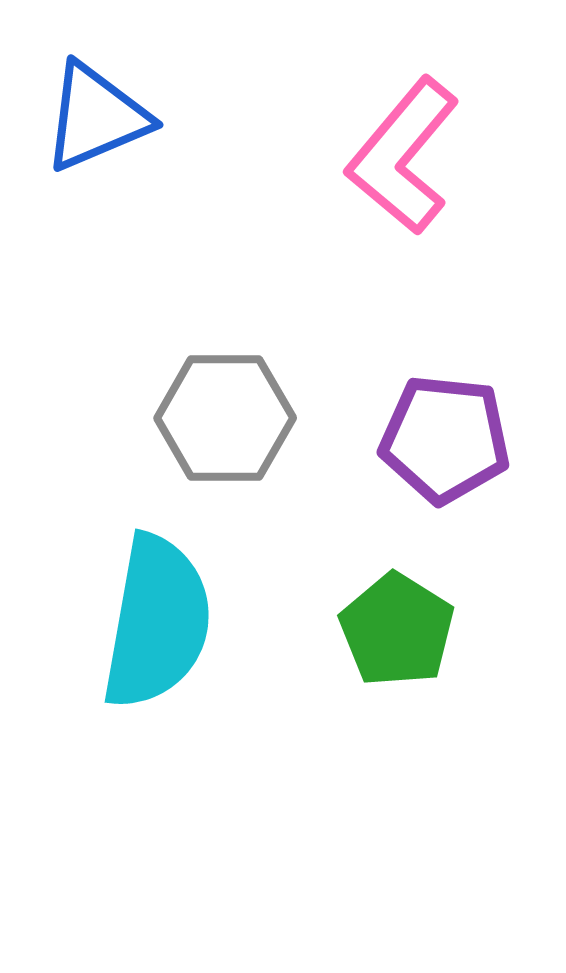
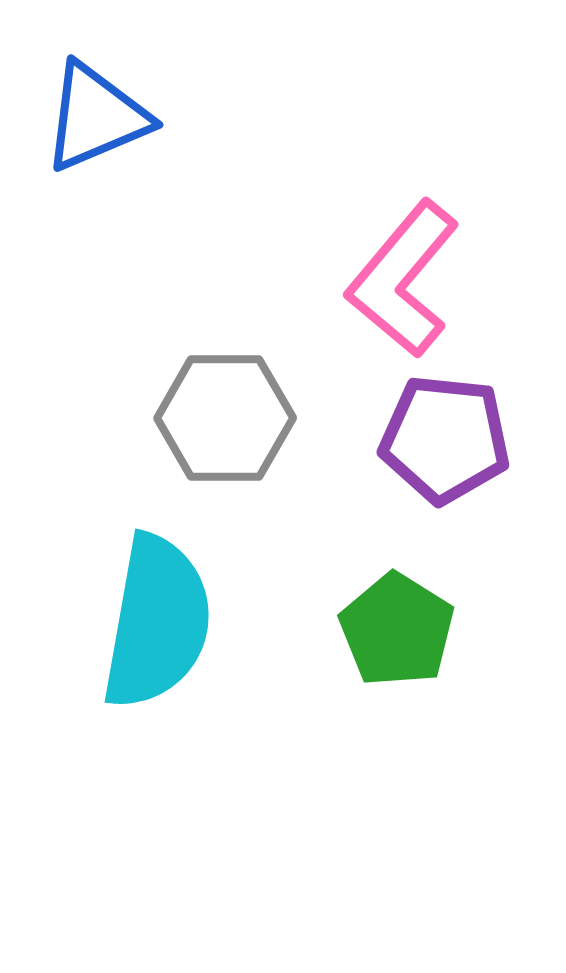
pink L-shape: moved 123 px down
